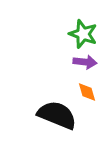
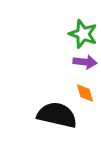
orange diamond: moved 2 px left, 1 px down
black semicircle: rotated 9 degrees counterclockwise
